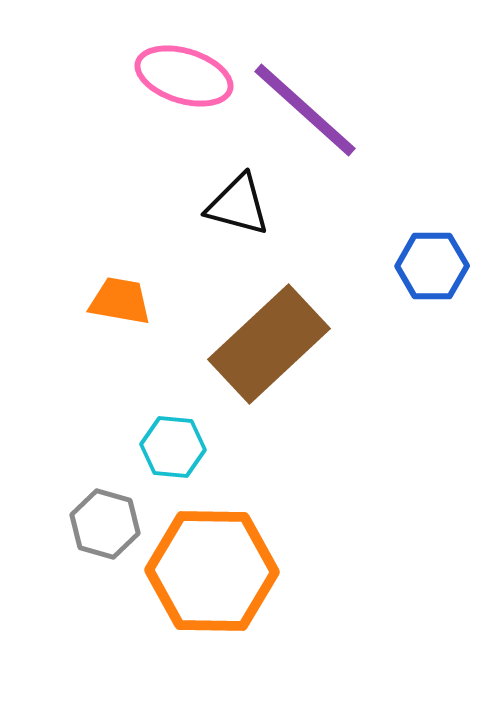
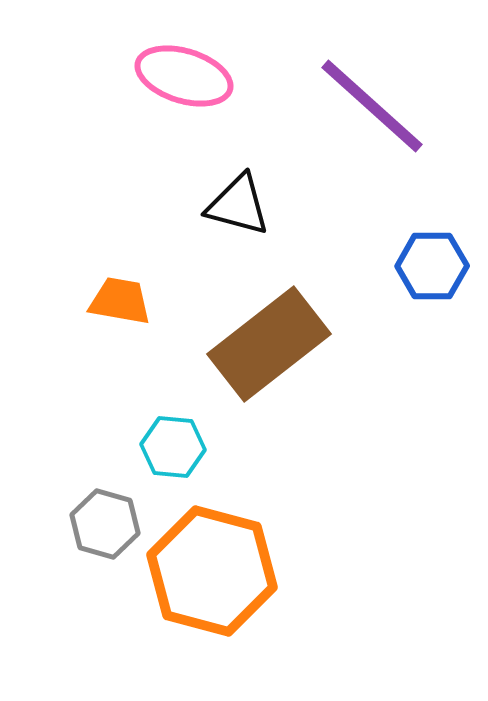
purple line: moved 67 px right, 4 px up
brown rectangle: rotated 5 degrees clockwise
orange hexagon: rotated 14 degrees clockwise
